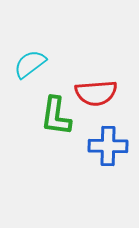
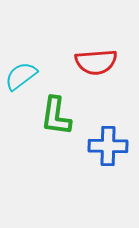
cyan semicircle: moved 9 px left, 12 px down
red semicircle: moved 31 px up
